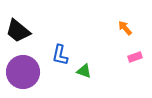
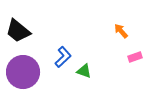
orange arrow: moved 4 px left, 3 px down
blue L-shape: moved 3 px right, 2 px down; rotated 145 degrees counterclockwise
